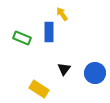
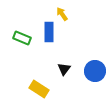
blue circle: moved 2 px up
